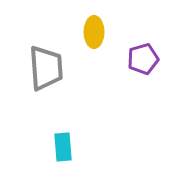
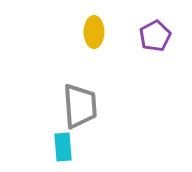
purple pentagon: moved 12 px right, 23 px up; rotated 12 degrees counterclockwise
gray trapezoid: moved 34 px right, 38 px down
